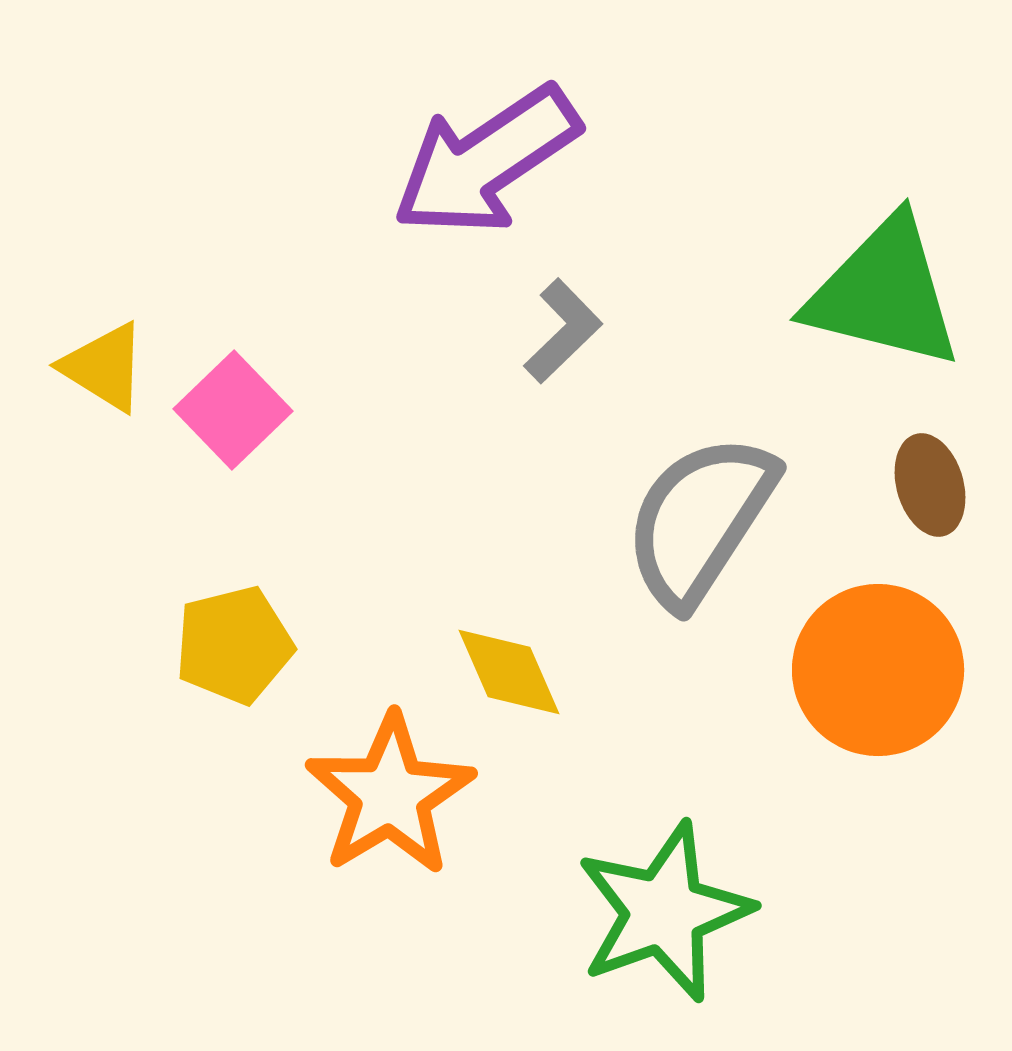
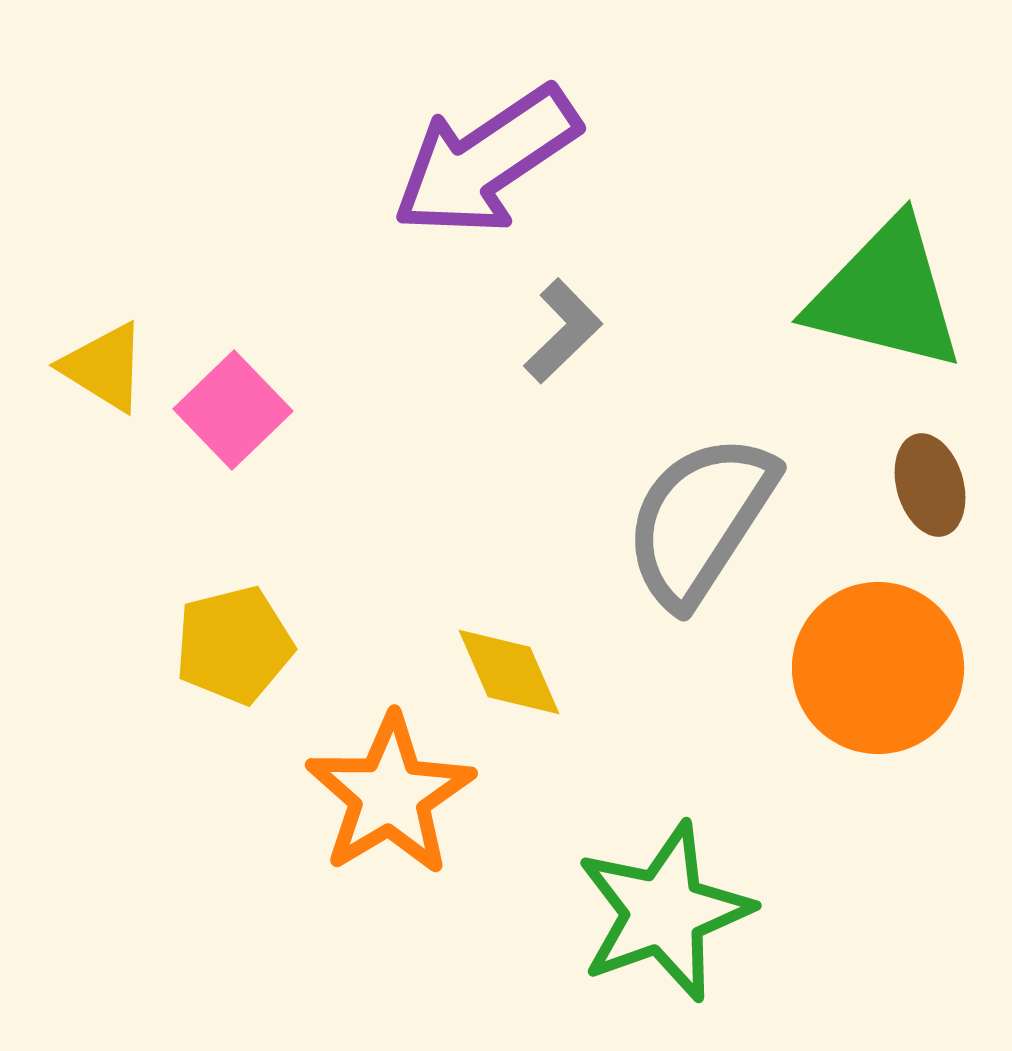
green triangle: moved 2 px right, 2 px down
orange circle: moved 2 px up
